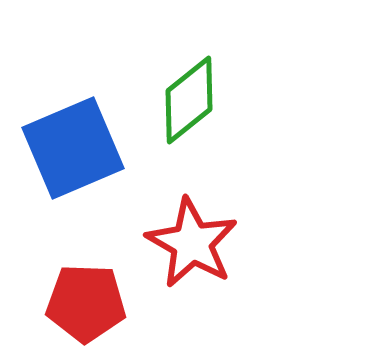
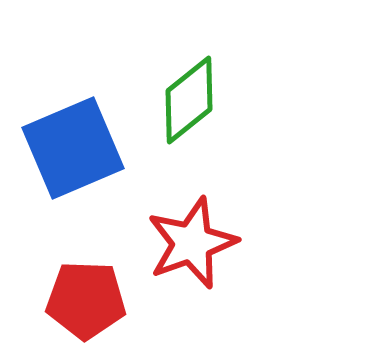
red star: rotated 22 degrees clockwise
red pentagon: moved 3 px up
